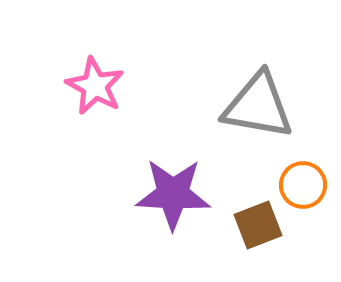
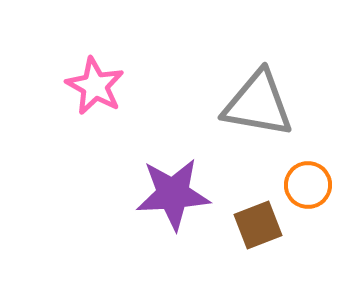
gray triangle: moved 2 px up
orange circle: moved 5 px right
purple star: rotated 6 degrees counterclockwise
